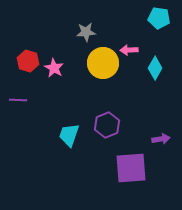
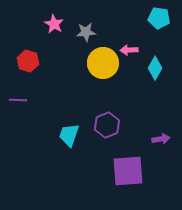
pink star: moved 44 px up
purple square: moved 3 px left, 3 px down
